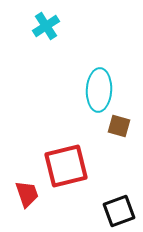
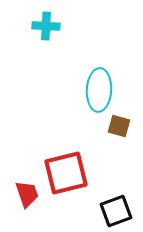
cyan cross: rotated 36 degrees clockwise
red square: moved 7 px down
black square: moved 3 px left
